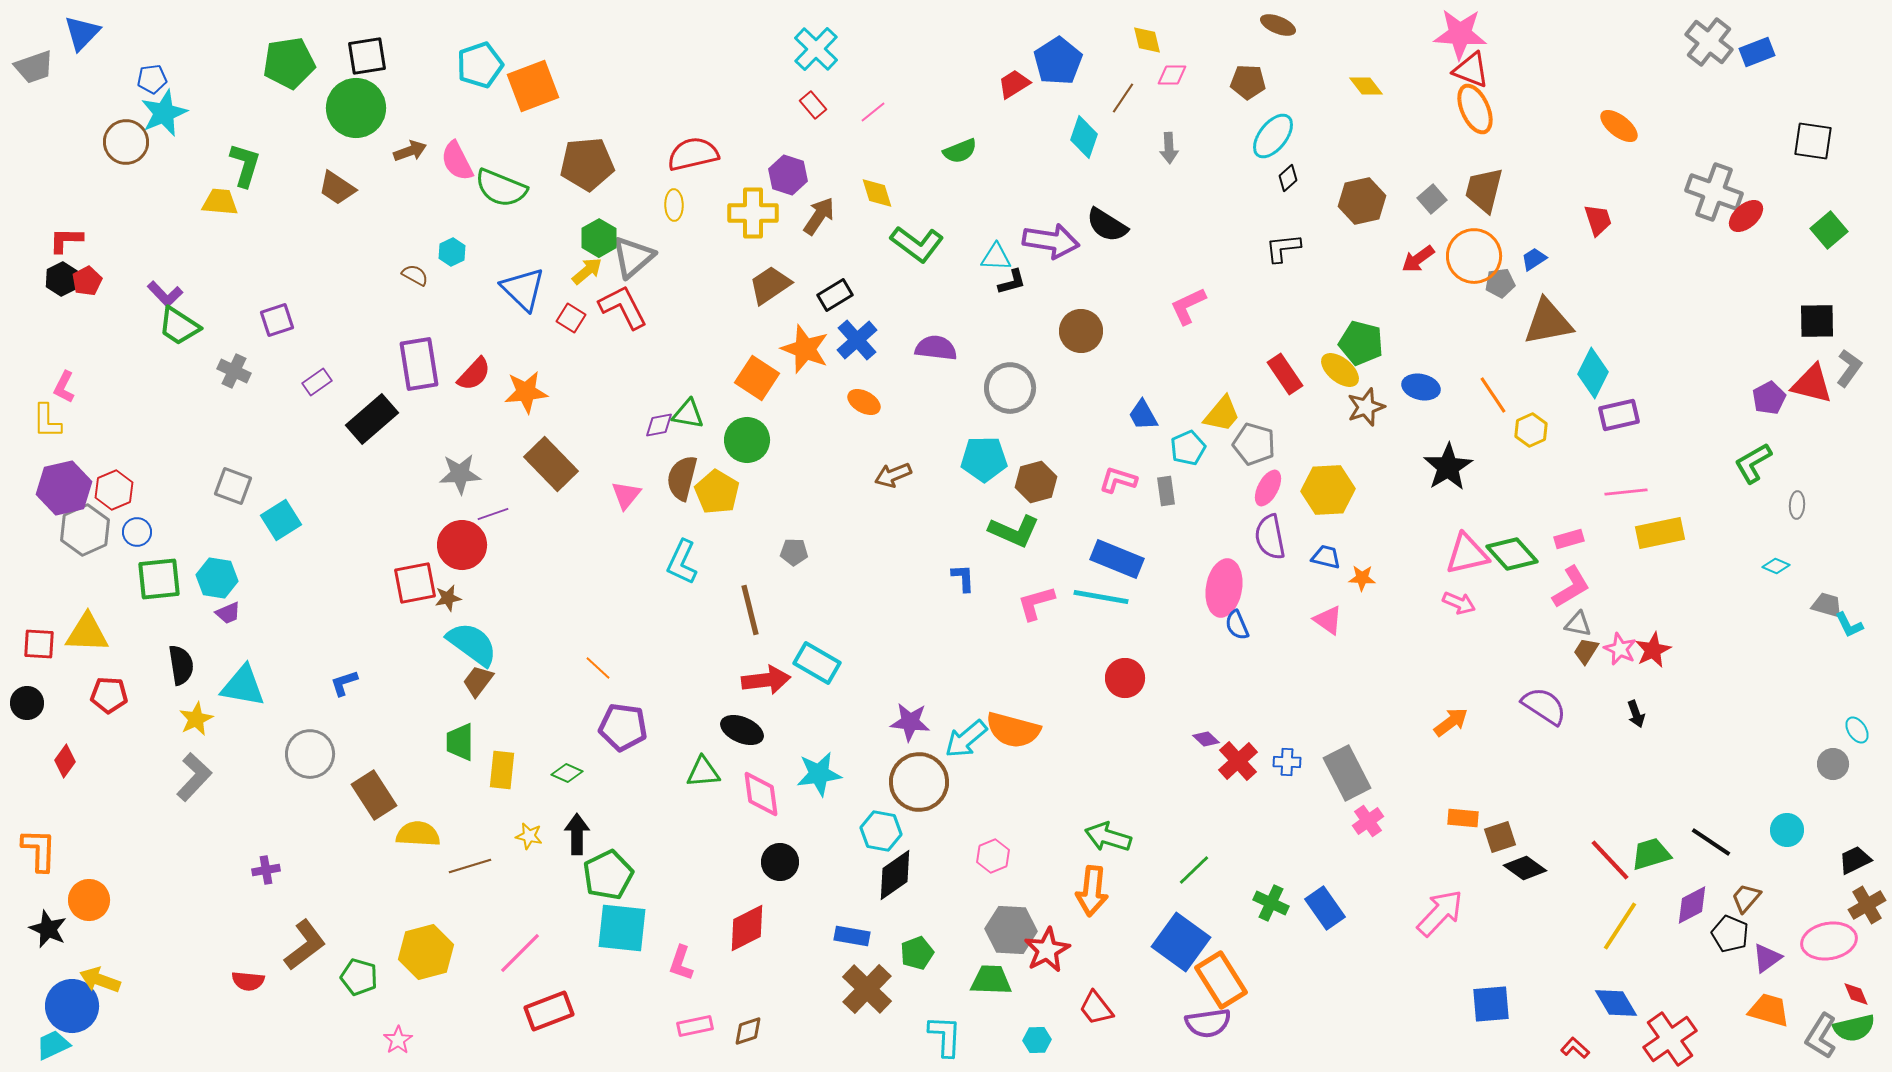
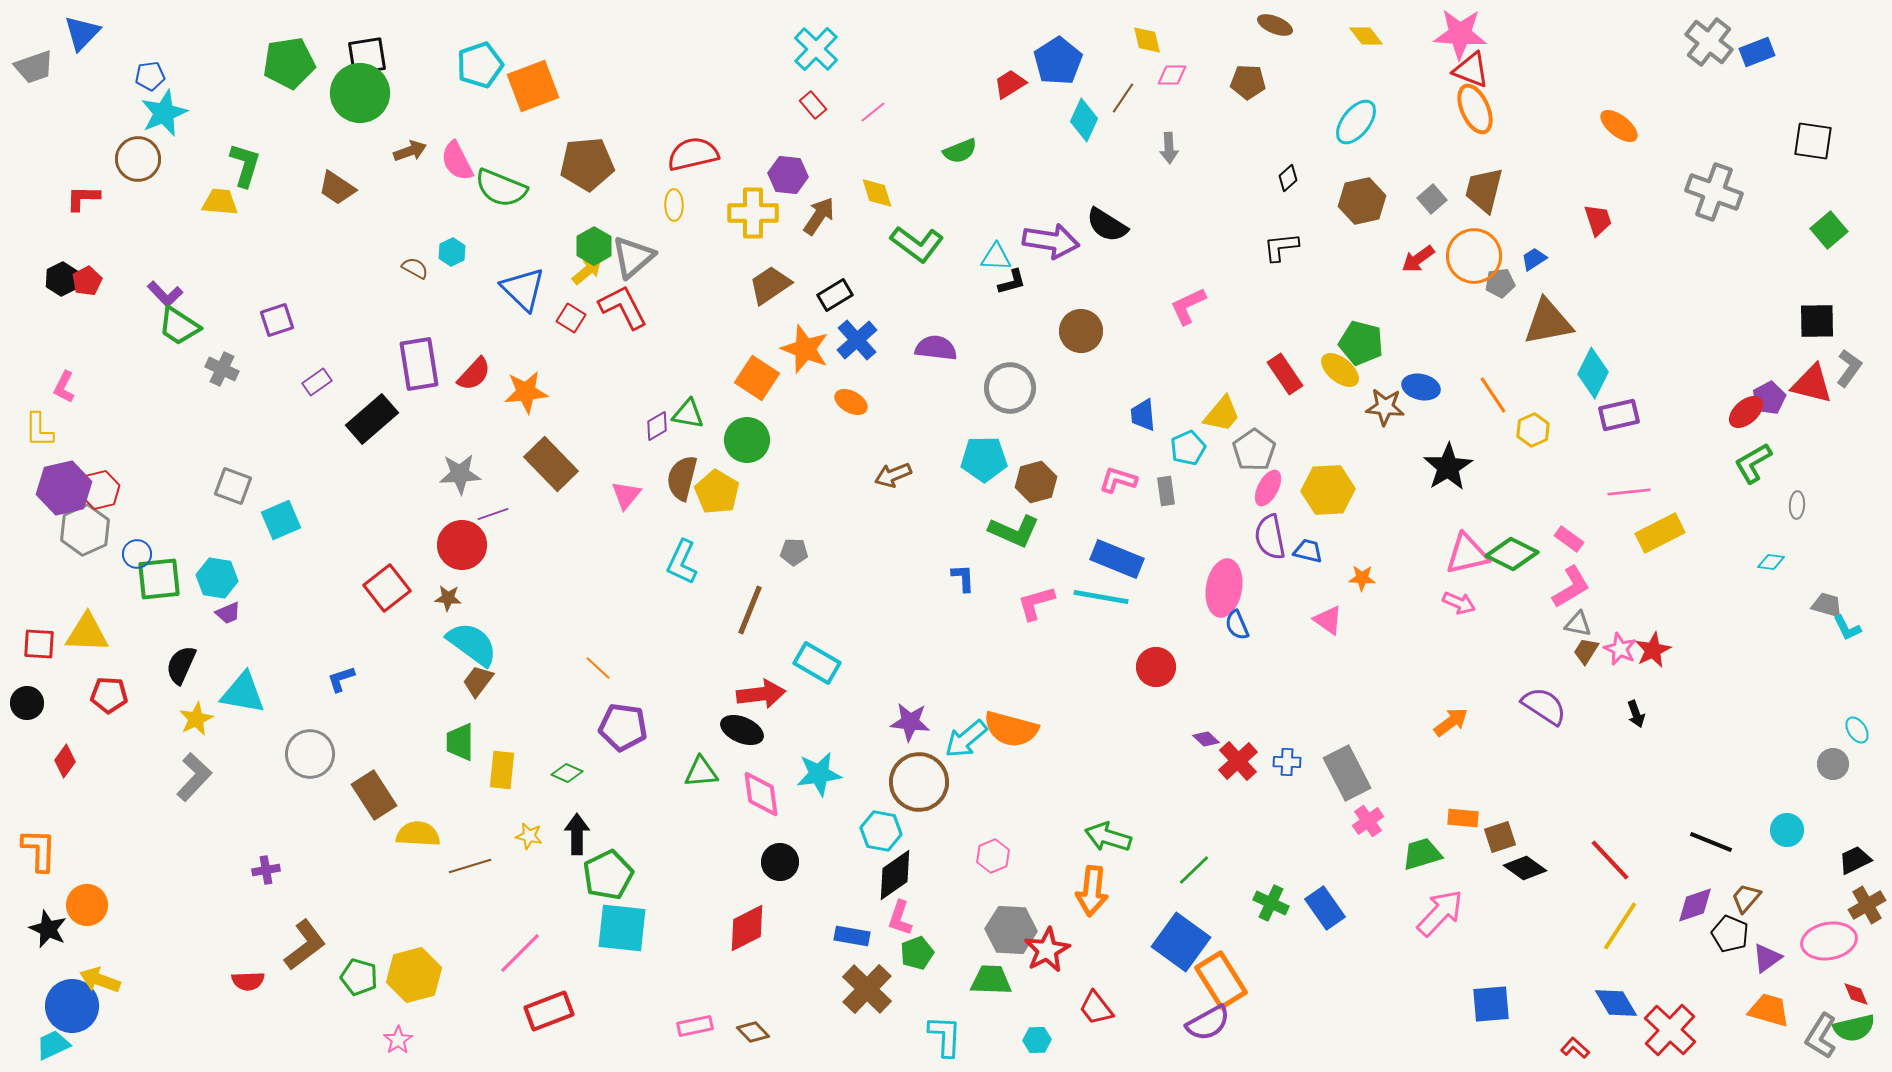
brown ellipse at (1278, 25): moved 3 px left
blue pentagon at (152, 79): moved 2 px left, 3 px up
red trapezoid at (1014, 84): moved 4 px left
yellow diamond at (1366, 86): moved 50 px up
green circle at (356, 108): moved 4 px right, 15 px up
cyan ellipse at (1273, 136): moved 83 px right, 14 px up
cyan diamond at (1084, 137): moved 17 px up; rotated 6 degrees clockwise
brown circle at (126, 142): moved 12 px right, 17 px down
purple hexagon at (788, 175): rotated 12 degrees counterclockwise
red ellipse at (1746, 216): moved 196 px down
green hexagon at (599, 238): moved 5 px left, 8 px down
red L-shape at (66, 240): moved 17 px right, 42 px up
black L-shape at (1283, 248): moved 2 px left, 1 px up
brown semicircle at (415, 275): moved 7 px up
gray cross at (234, 371): moved 12 px left, 2 px up
orange ellipse at (864, 402): moved 13 px left
brown star at (1366, 407): moved 19 px right; rotated 24 degrees clockwise
blue trapezoid at (1143, 415): rotated 24 degrees clockwise
yellow L-shape at (47, 421): moved 8 px left, 9 px down
purple diamond at (659, 425): moved 2 px left, 1 px down; rotated 20 degrees counterclockwise
yellow hexagon at (1531, 430): moved 2 px right
gray pentagon at (1254, 444): moved 6 px down; rotated 21 degrees clockwise
red hexagon at (114, 490): moved 14 px left; rotated 9 degrees clockwise
pink line at (1626, 492): moved 3 px right
cyan square at (281, 520): rotated 9 degrees clockwise
blue circle at (137, 532): moved 22 px down
yellow rectangle at (1660, 533): rotated 15 degrees counterclockwise
pink rectangle at (1569, 539): rotated 52 degrees clockwise
green diamond at (1512, 554): rotated 21 degrees counterclockwise
blue trapezoid at (1326, 557): moved 18 px left, 6 px up
cyan diamond at (1776, 566): moved 5 px left, 4 px up; rotated 16 degrees counterclockwise
red square at (415, 583): moved 28 px left, 5 px down; rotated 27 degrees counterclockwise
brown star at (448, 598): rotated 16 degrees clockwise
brown line at (750, 610): rotated 36 degrees clockwise
cyan L-shape at (1849, 625): moved 2 px left, 3 px down
black semicircle at (181, 665): rotated 147 degrees counterclockwise
red circle at (1125, 678): moved 31 px right, 11 px up
red arrow at (766, 680): moved 5 px left, 14 px down
blue L-shape at (344, 683): moved 3 px left, 4 px up
cyan triangle at (243, 686): moved 7 px down
orange semicircle at (1013, 730): moved 2 px left, 1 px up
green triangle at (703, 772): moved 2 px left
black line at (1711, 842): rotated 12 degrees counterclockwise
green trapezoid at (1651, 854): moved 229 px left
orange circle at (89, 900): moved 2 px left, 5 px down
purple diamond at (1692, 905): moved 3 px right; rotated 9 degrees clockwise
yellow hexagon at (426, 952): moved 12 px left, 23 px down
pink L-shape at (681, 963): moved 219 px right, 45 px up
red semicircle at (248, 981): rotated 8 degrees counterclockwise
purple semicircle at (1208, 1023): rotated 21 degrees counterclockwise
brown diamond at (748, 1031): moved 5 px right, 1 px down; rotated 64 degrees clockwise
red cross at (1670, 1039): moved 9 px up; rotated 12 degrees counterclockwise
